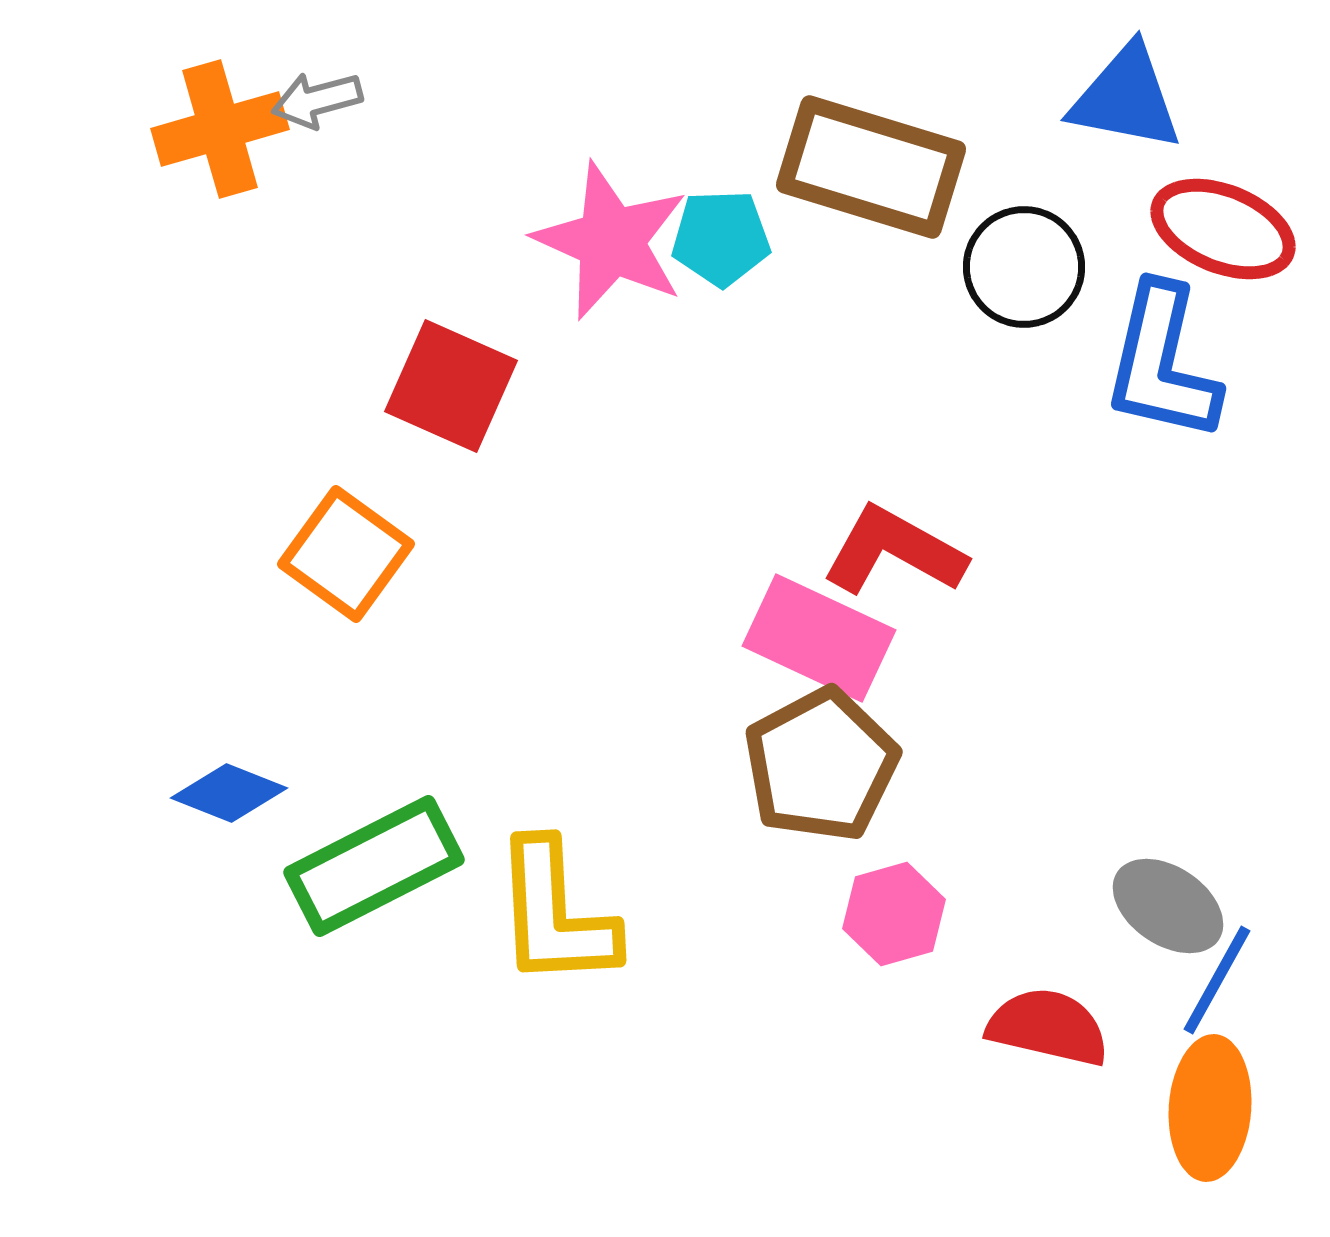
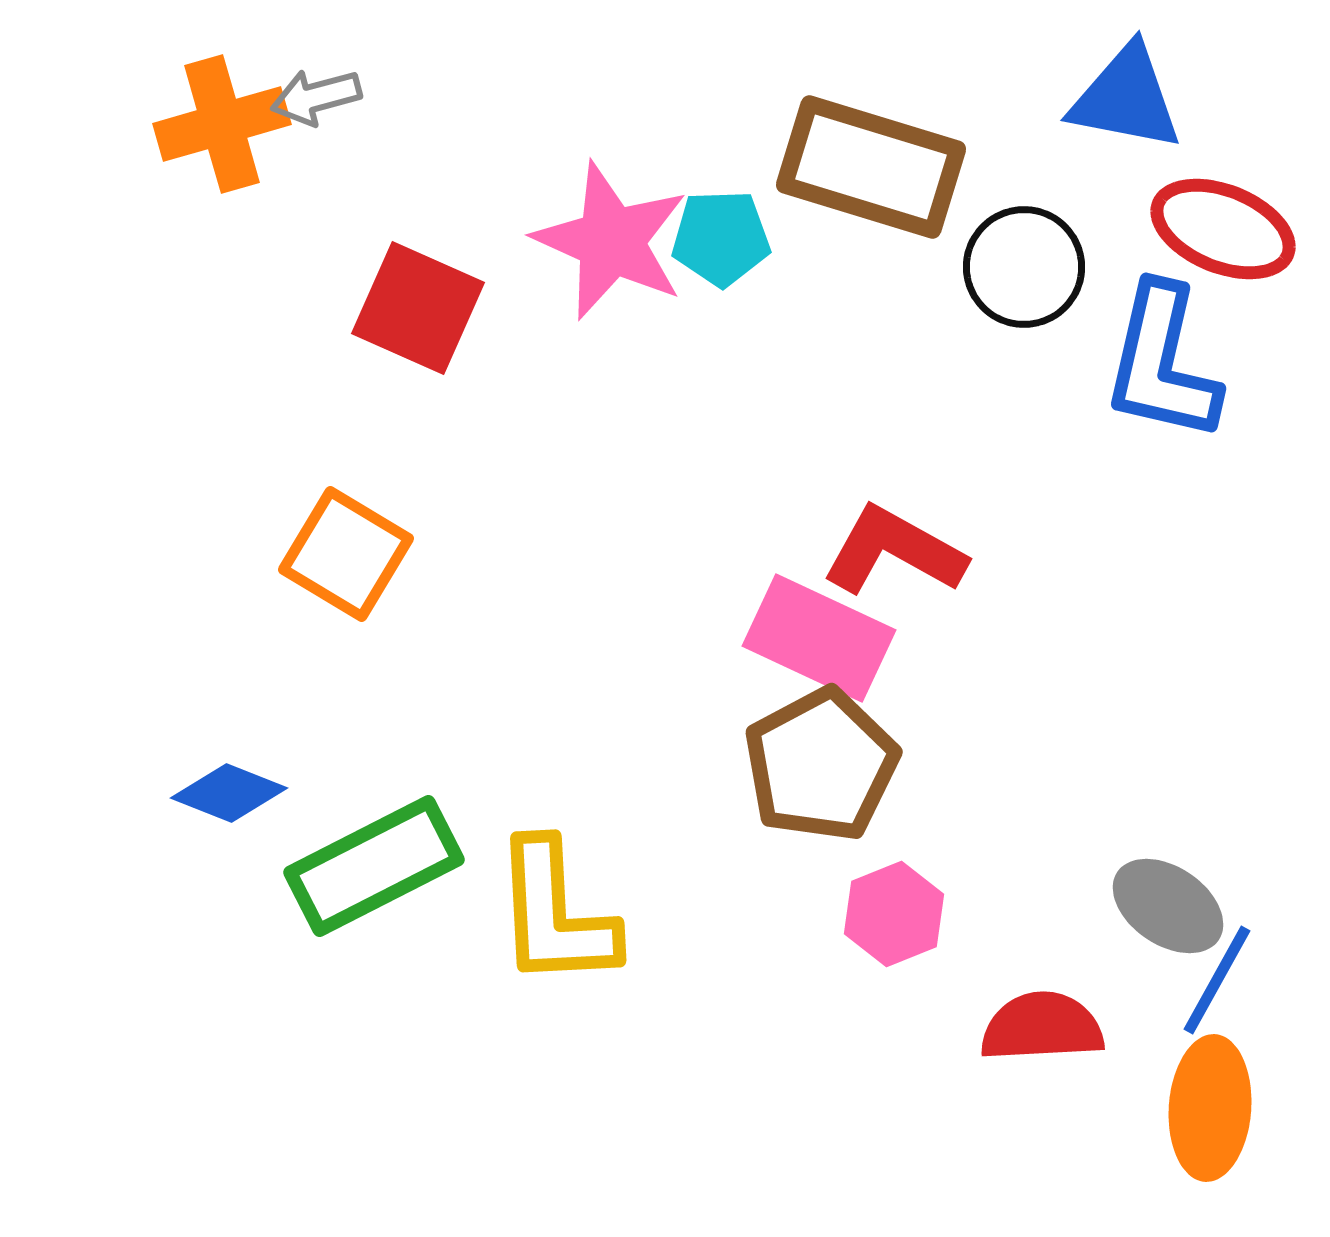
gray arrow: moved 1 px left, 3 px up
orange cross: moved 2 px right, 5 px up
red square: moved 33 px left, 78 px up
orange square: rotated 5 degrees counterclockwise
pink hexagon: rotated 6 degrees counterclockwise
red semicircle: moved 6 px left; rotated 16 degrees counterclockwise
